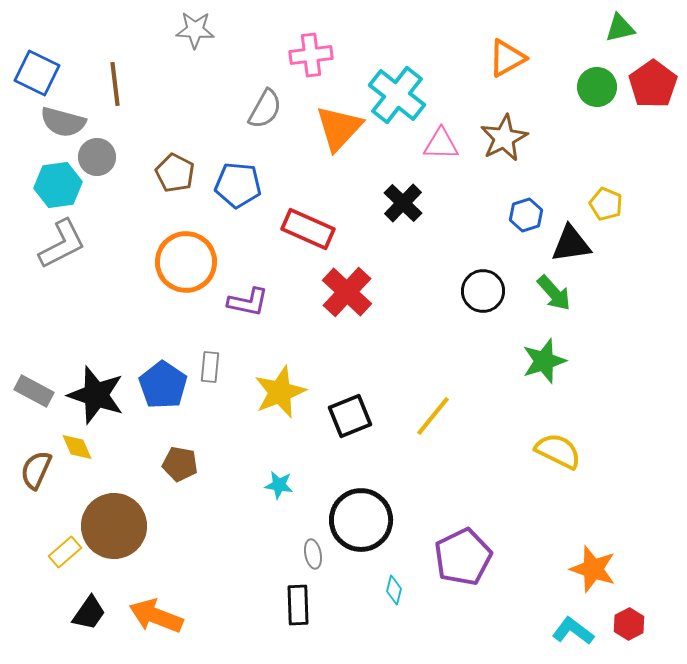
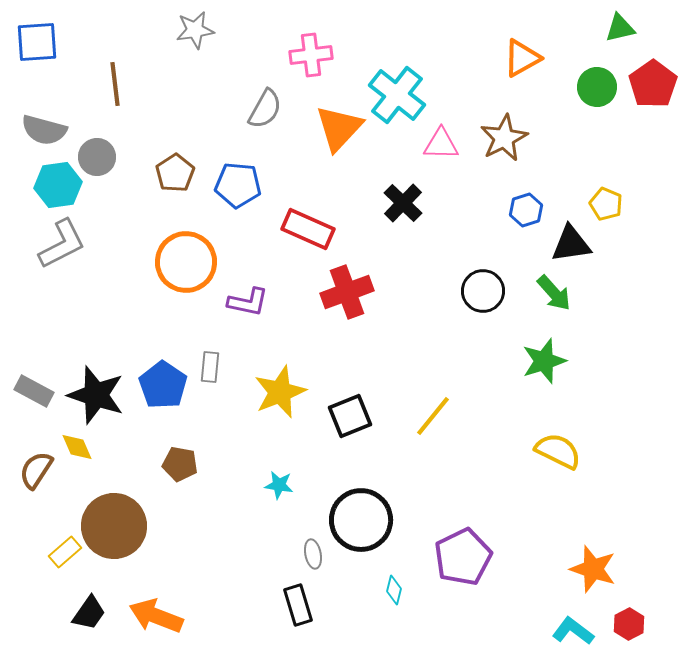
gray star at (195, 30): rotated 12 degrees counterclockwise
orange triangle at (507, 58): moved 15 px right
blue square at (37, 73): moved 31 px up; rotated 30 degrees counterclockwise
gray semicircle at (63, 122): moved 19 px left, 8 px down
brown pentagon at (175, 173): rotated 12 degrees clockwise
blue hexagon at (526, 215): moved 5 px up
red cross at (347, 292): rotated 27 degrees clockwise
brown semicircle at (36, 470): rotated 9 degrees clockwise
black rectangle at (298, 605): rotated 15 degrees counterclockwise
